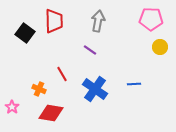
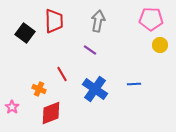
yellow circle: moved 2 px up
red diamond: rotated 30 degrees counterclockwise
